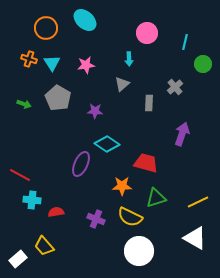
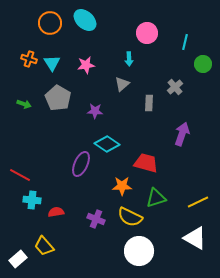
orange circle: moved 4 px right, 5 px up
